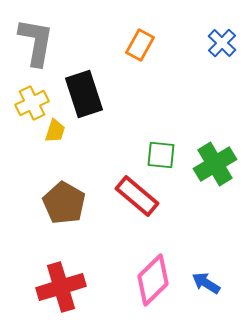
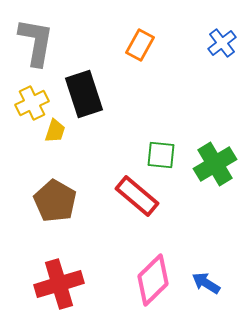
blue cross: rotated 8 degrees clockwise
brown pentagon: moved 9 px left, 2 px up
red cross: moved 2 px left, 3 px up
